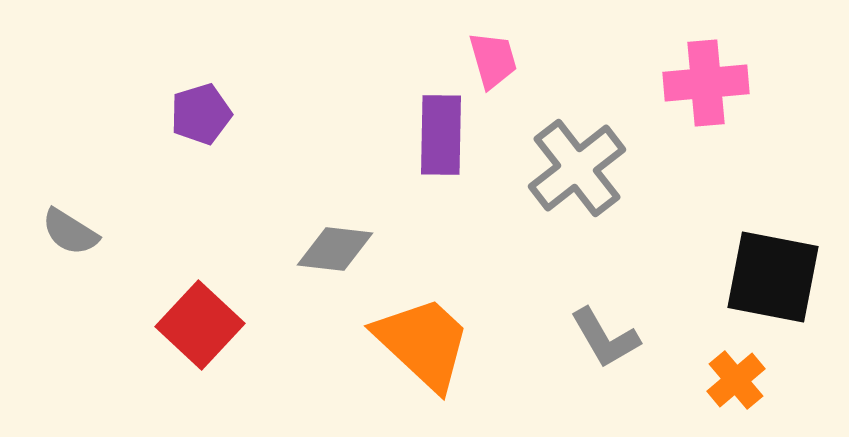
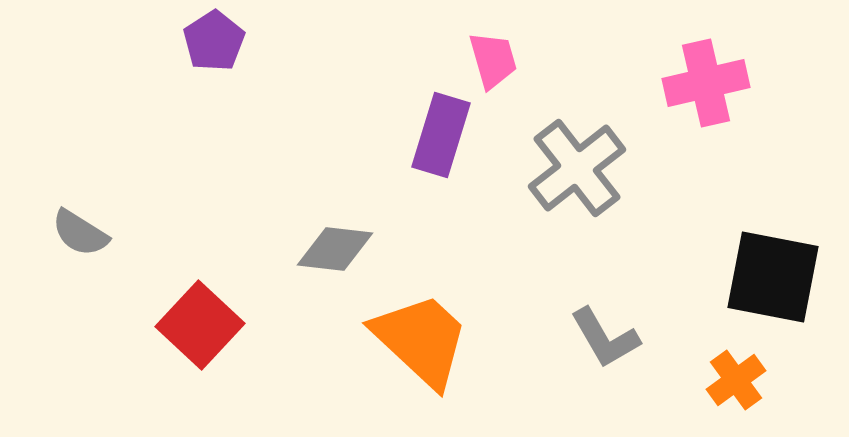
pink cross: rotated 8 degrees counterclockwise
purple pentagon: moved 13 px right, 73 px up; rotated 16 degrees counterclockwise
purple rectangle: rotated 16 degrees clockwise
gray semicircle: moved 10 px right, 1 px down
orange trapezoid: moved 2 px left, 3 px up
orange cross: rotated 4 degrees clockwise
